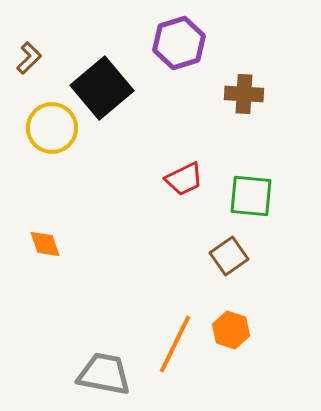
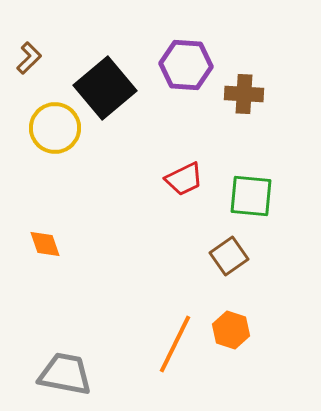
purple hexagon: moved 7 px right, 22 px down; rotated 21 degrees clockwise
black square: moved 3 px right
yellow circle: moved 3 px right
gray trapezoid: moved 39 px left
